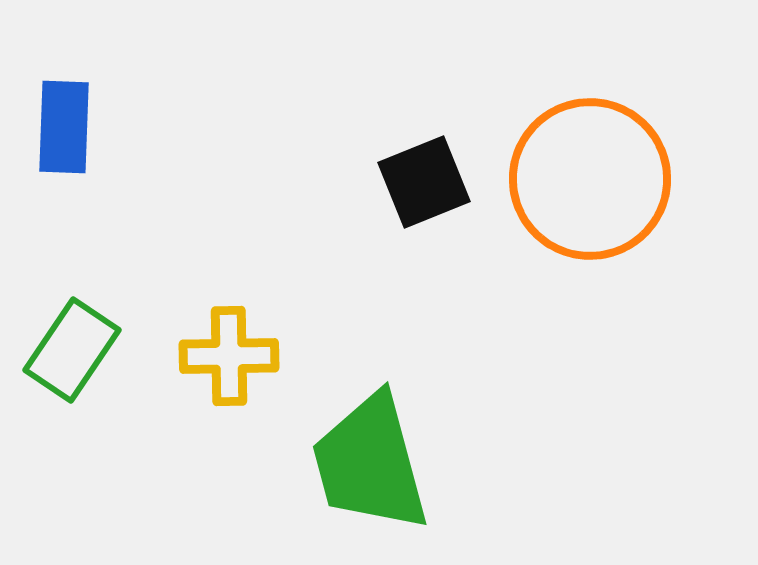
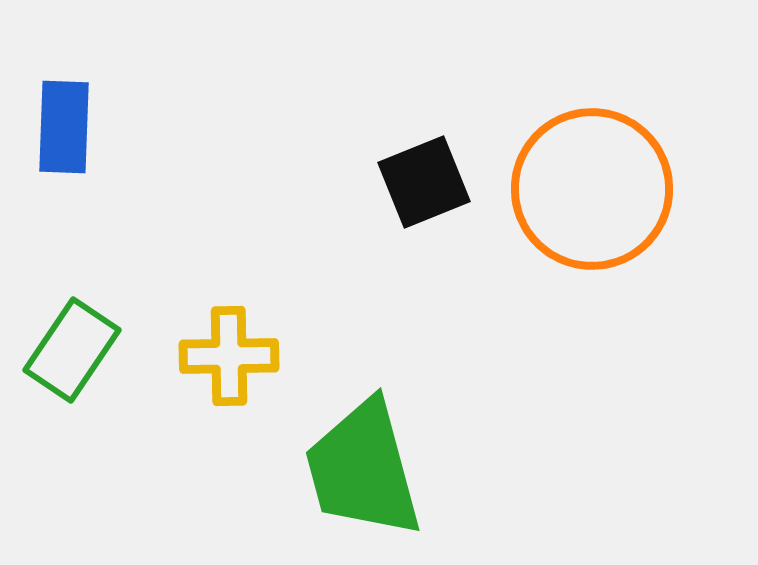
orange circle: moved 2 px right, 10 px down
green trapezoid: moved 7 px left, 6 px down
